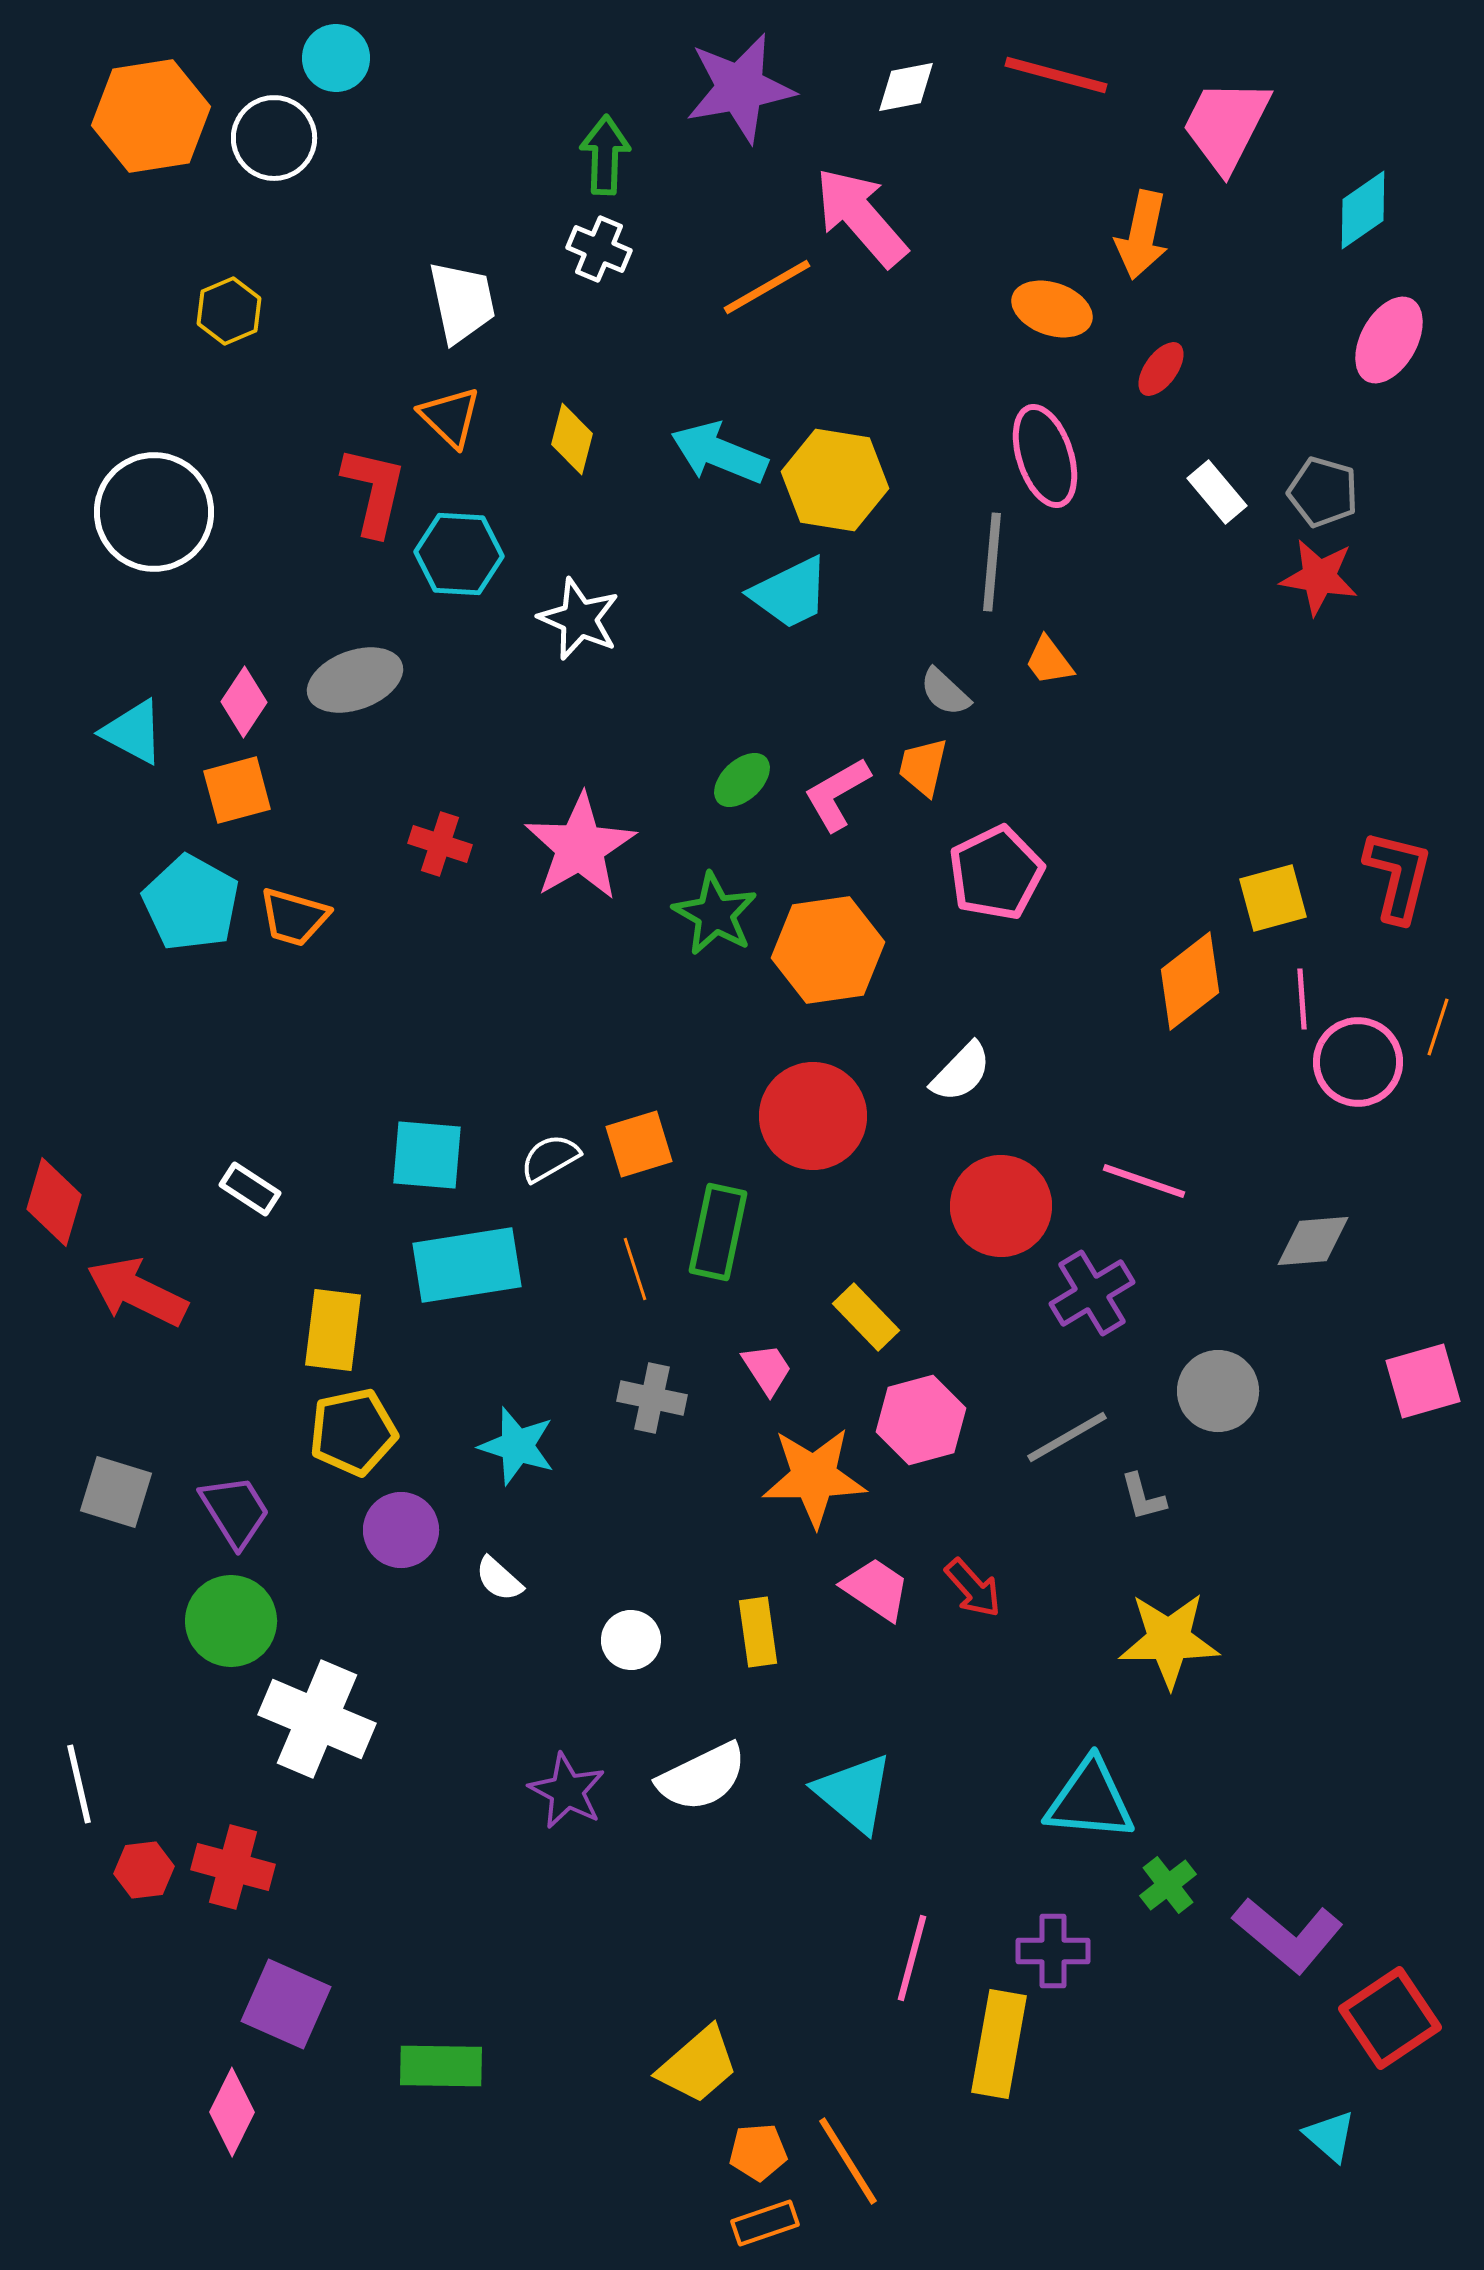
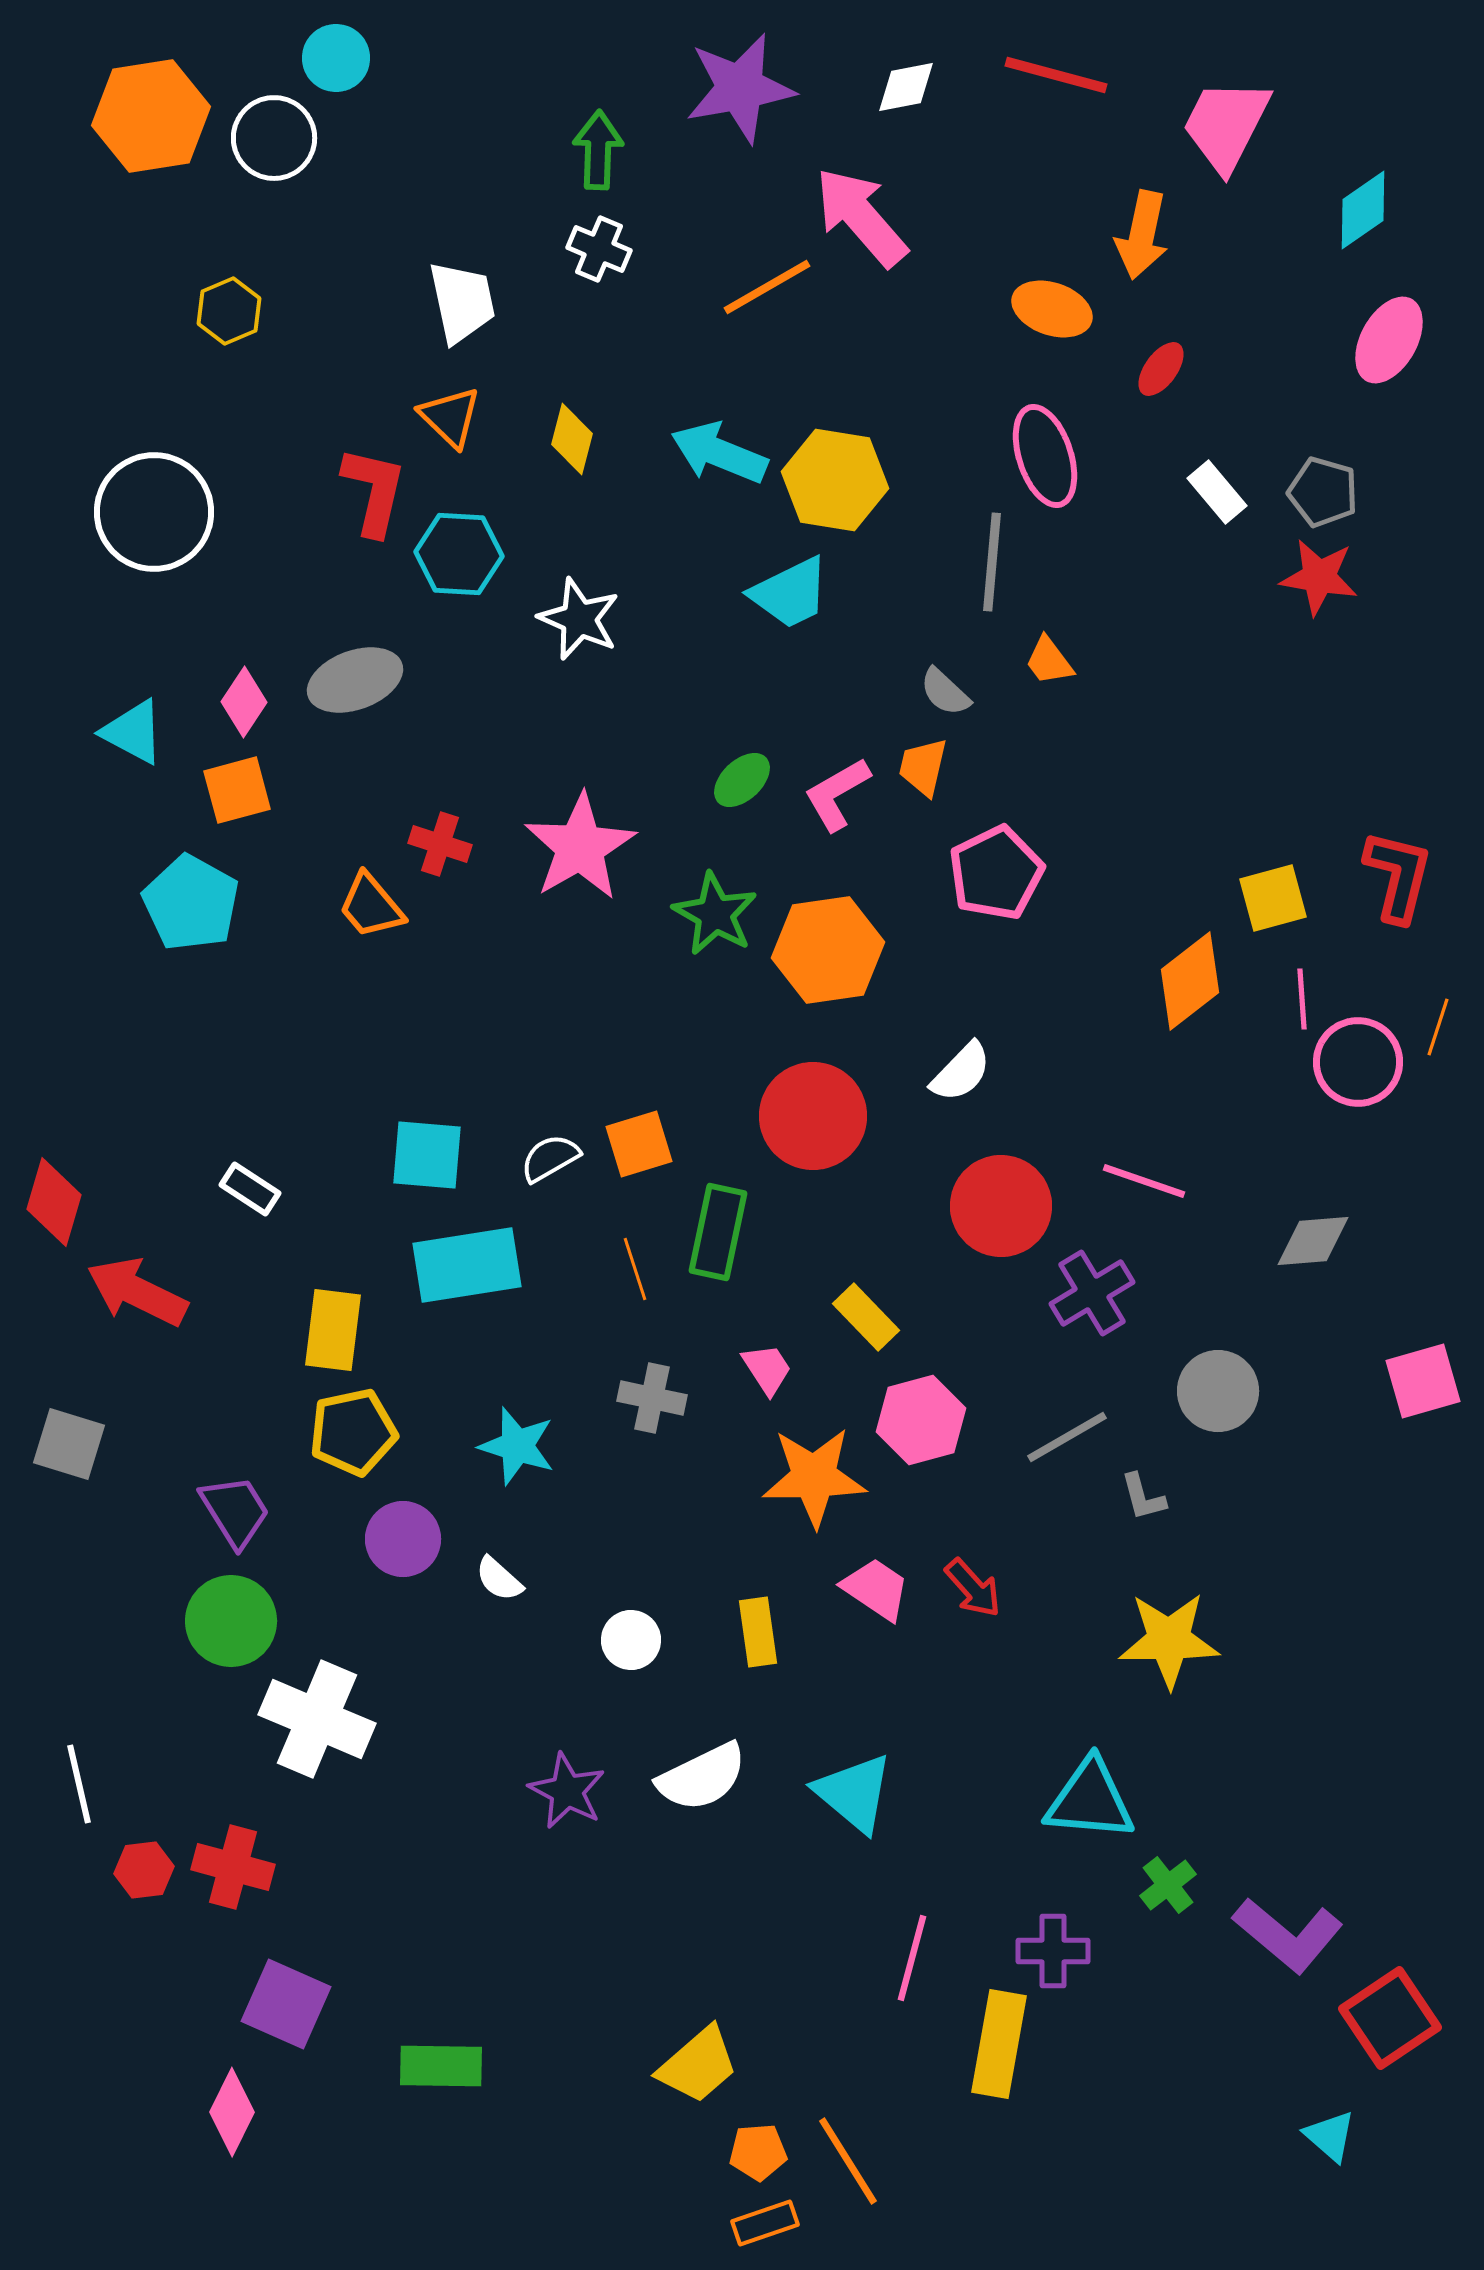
green arrow at (605, 155): moved 7 px left, 5 px up
orange trapezoid at (294, 917): moved 77 px right, 11 px up; rotated 34 degrees clockwise
gray square at (116, 1492): moved 47 px left, 48 px up
purple circle at (401, 1530): moved 2 px right, 9 px down
